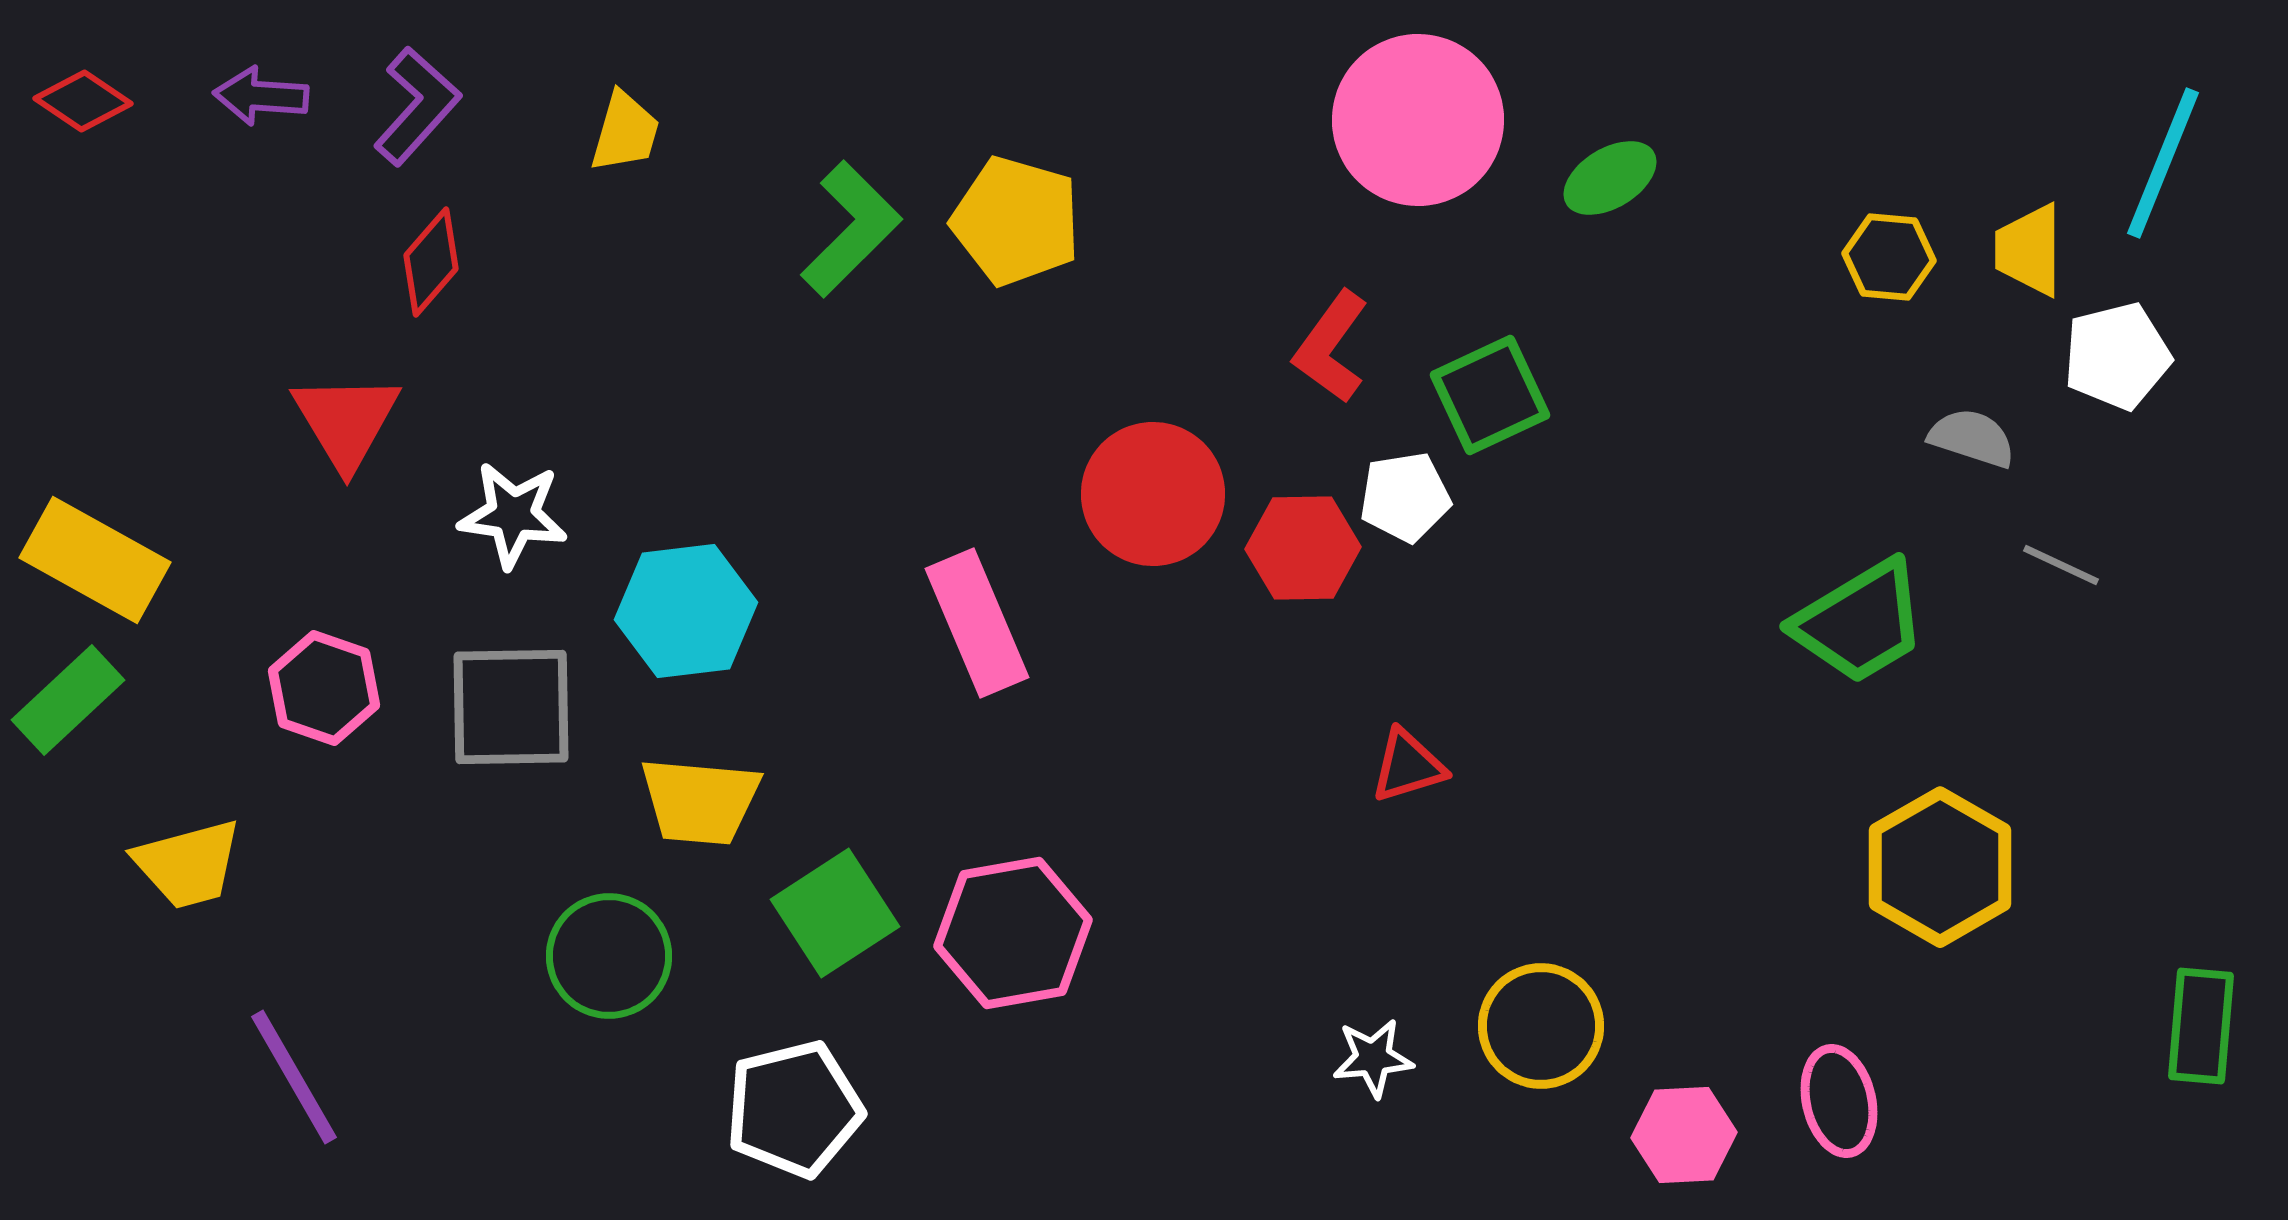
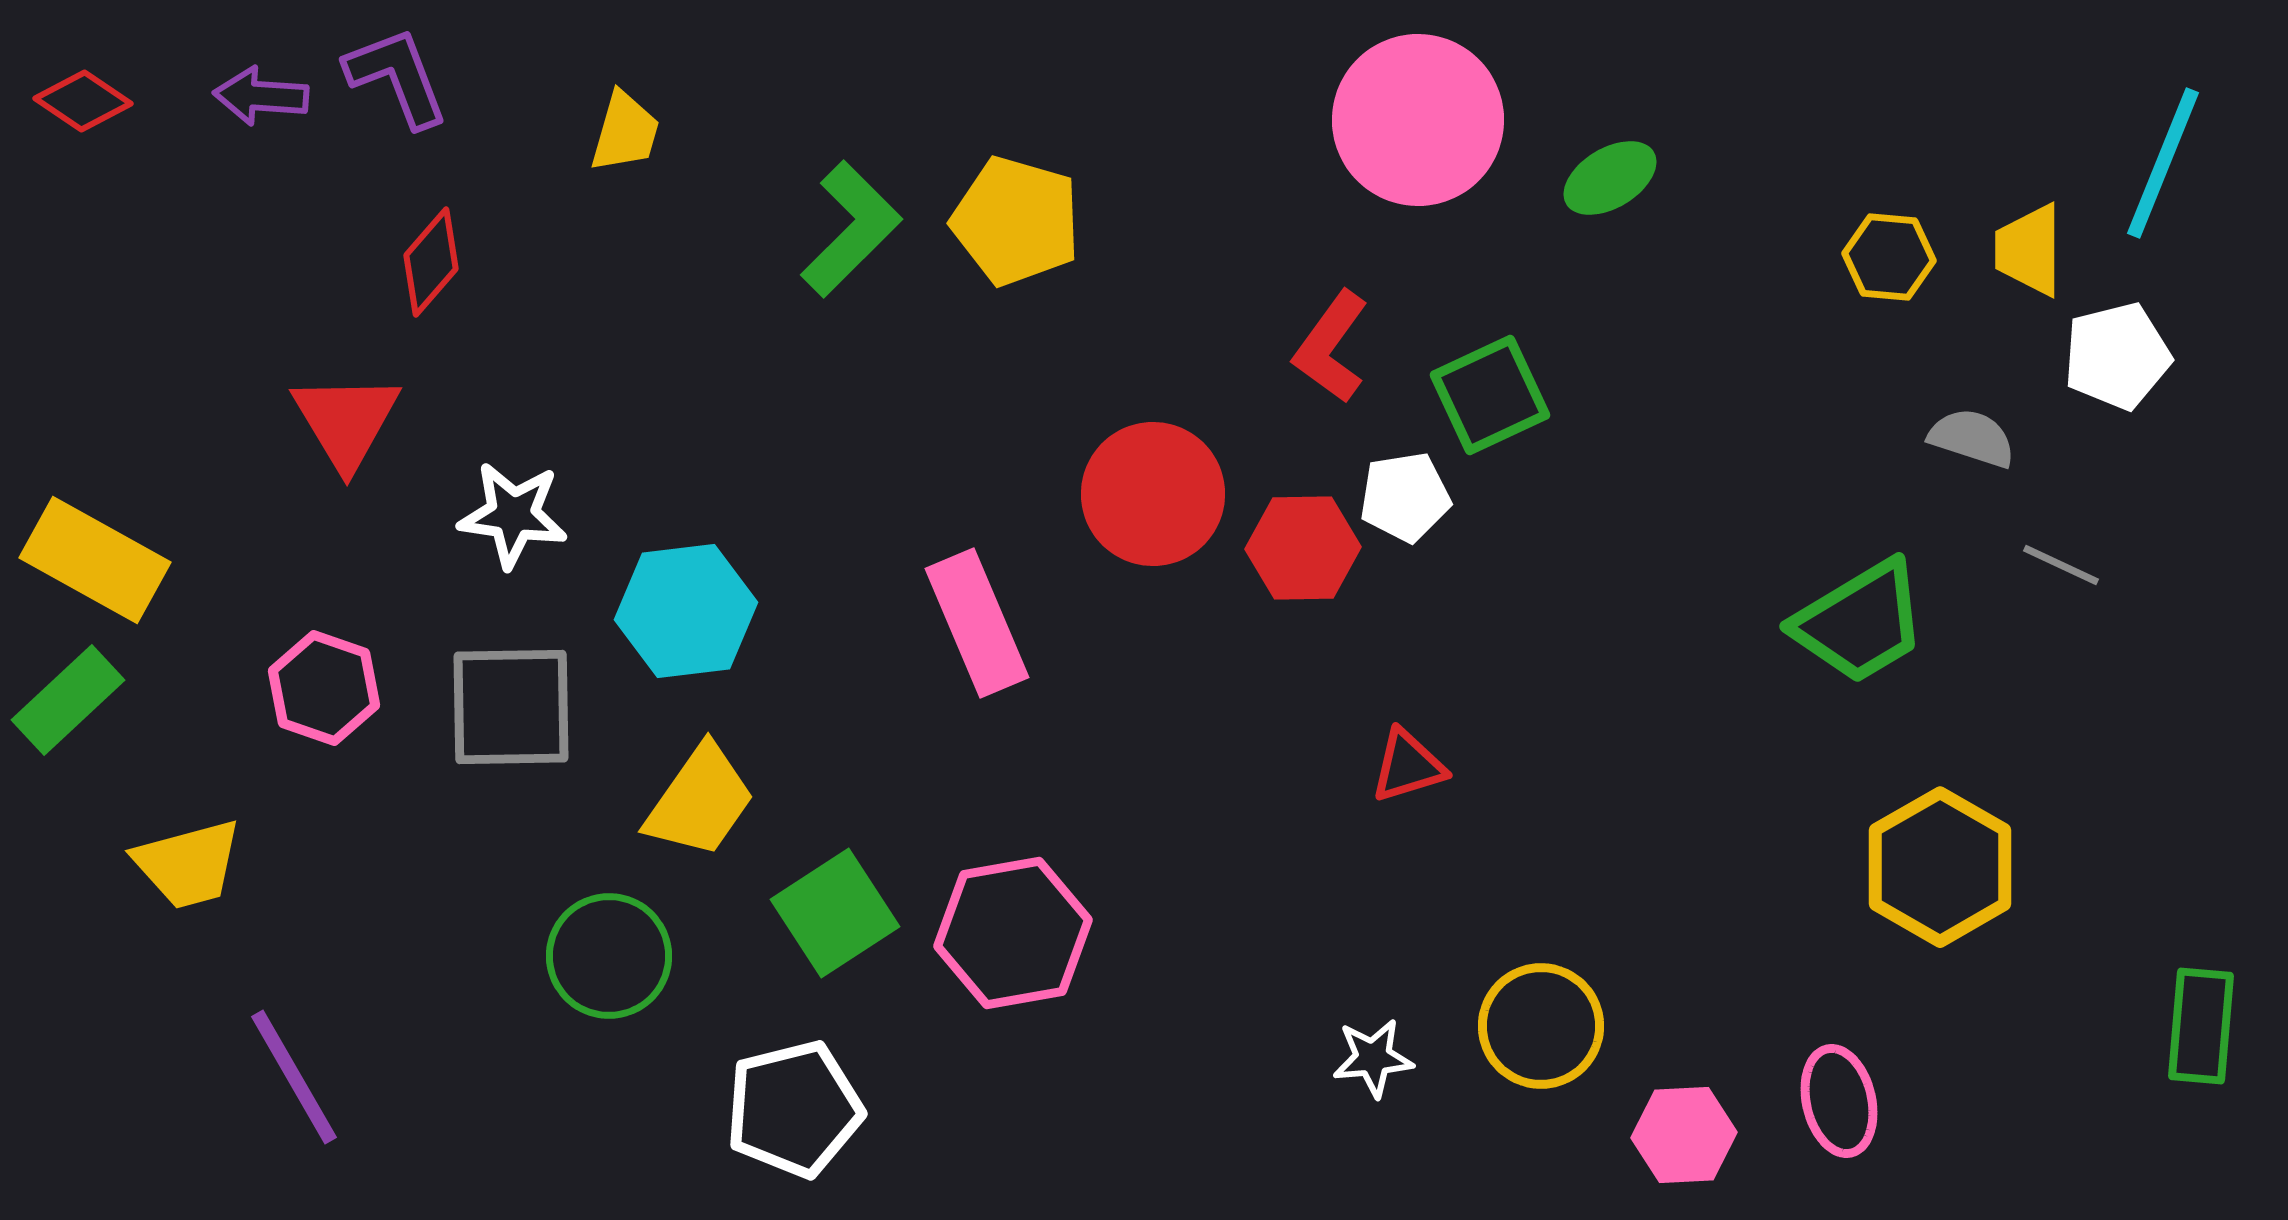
purple L-shape at (417, 106): moved 20 px left, 29 px up; rotated 63 degrees counterclockwise
yellow trapezoid at (700, 801): rotated 60 degrees counterclockwise
